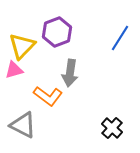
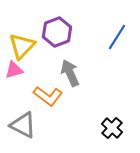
blue line: moved 3 px left, 1 px up
gray arrow: rotated 148 degrees clockwise
